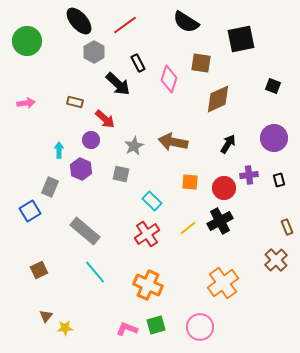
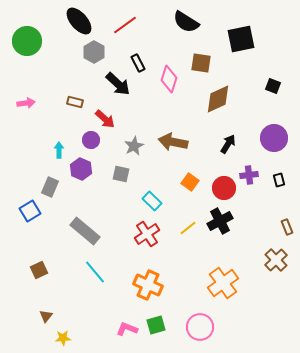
orange square at (190, 182): rotated 30 degrees clockwise
yellow star at (65, 328): moved 2 px left, 10 px down
